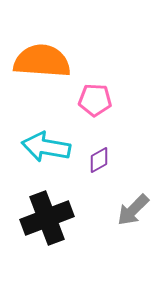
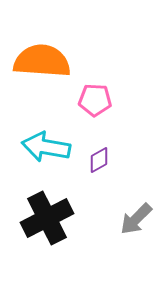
gray arrow: moved 3 px right, 9 px down
black cross: rotated 6 degrees counterclockwise
